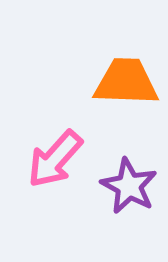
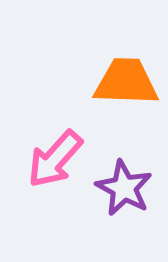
purple star: moved 5 px left, 2 px down
